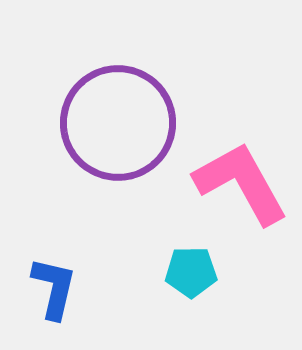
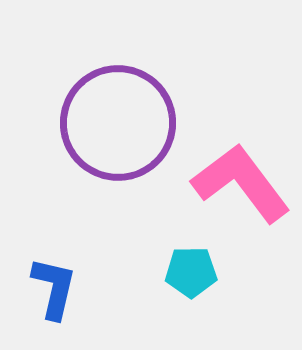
pink L-shape: rotated 8 degrees counterclockwise
